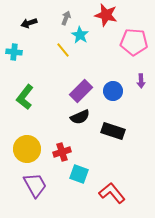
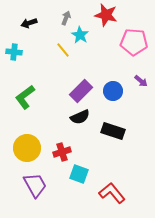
purple arrow: rotated 48 degrees counterclockwise
green L-shape: rotated 15 degrees clockwise
yellow circle: moved 1 px up
